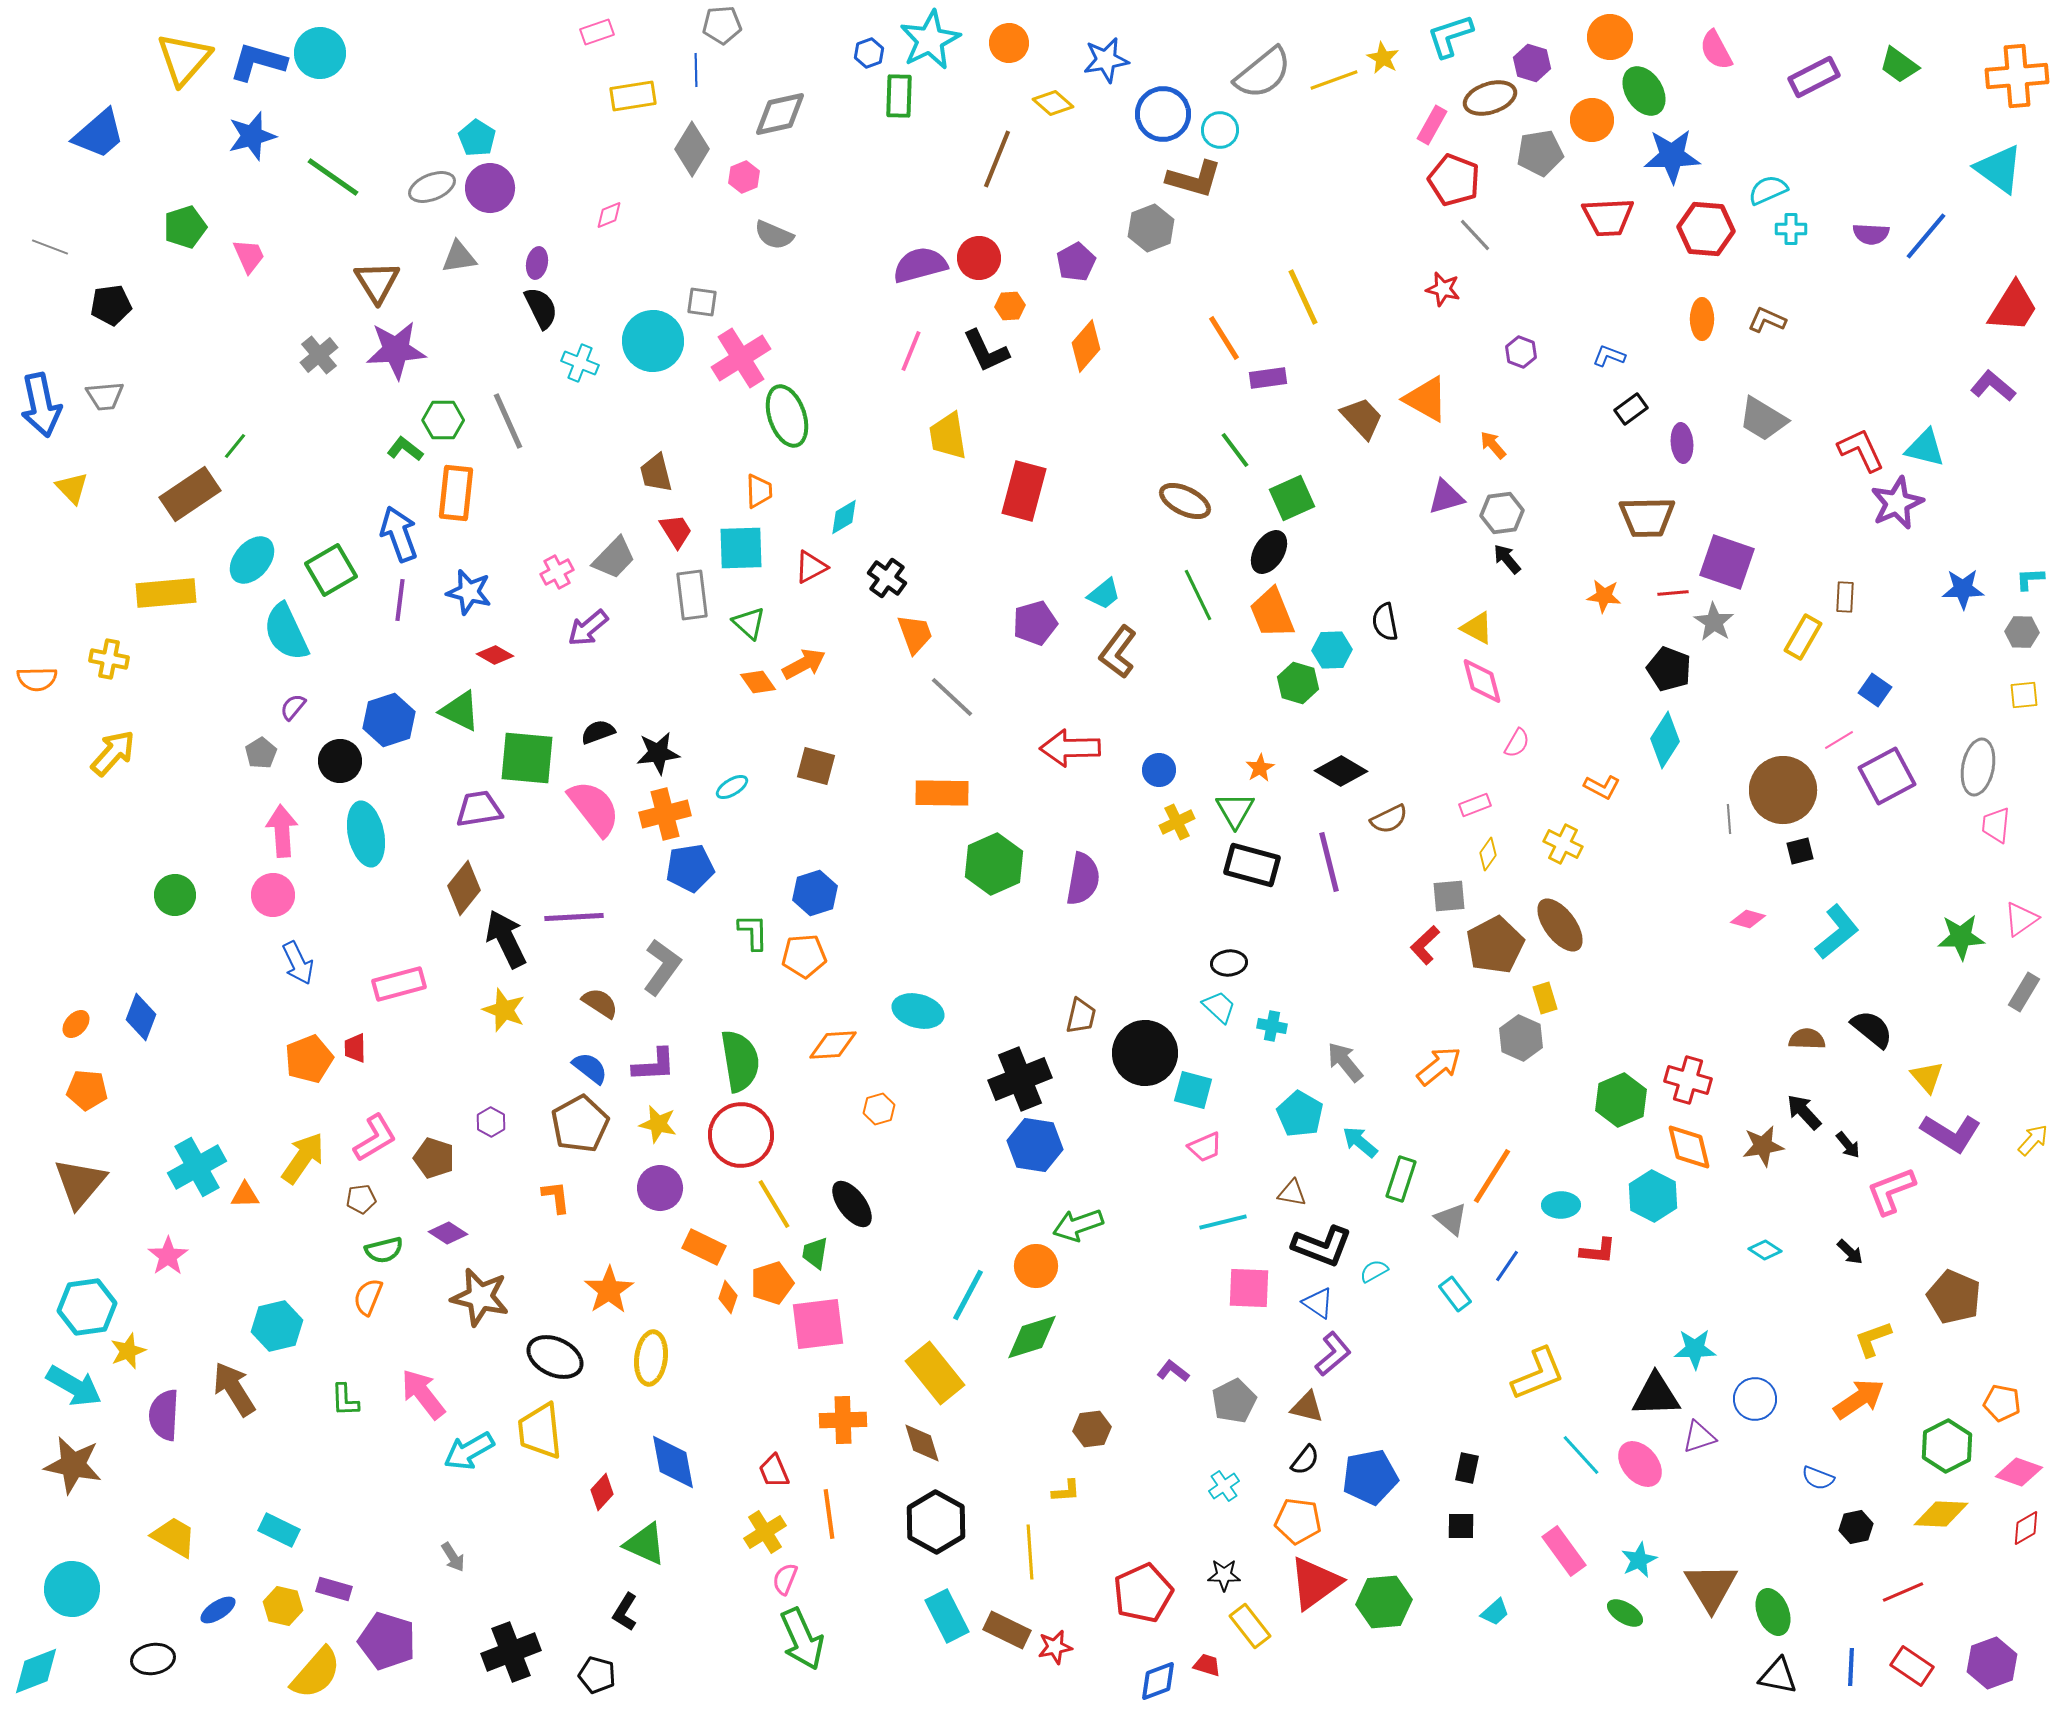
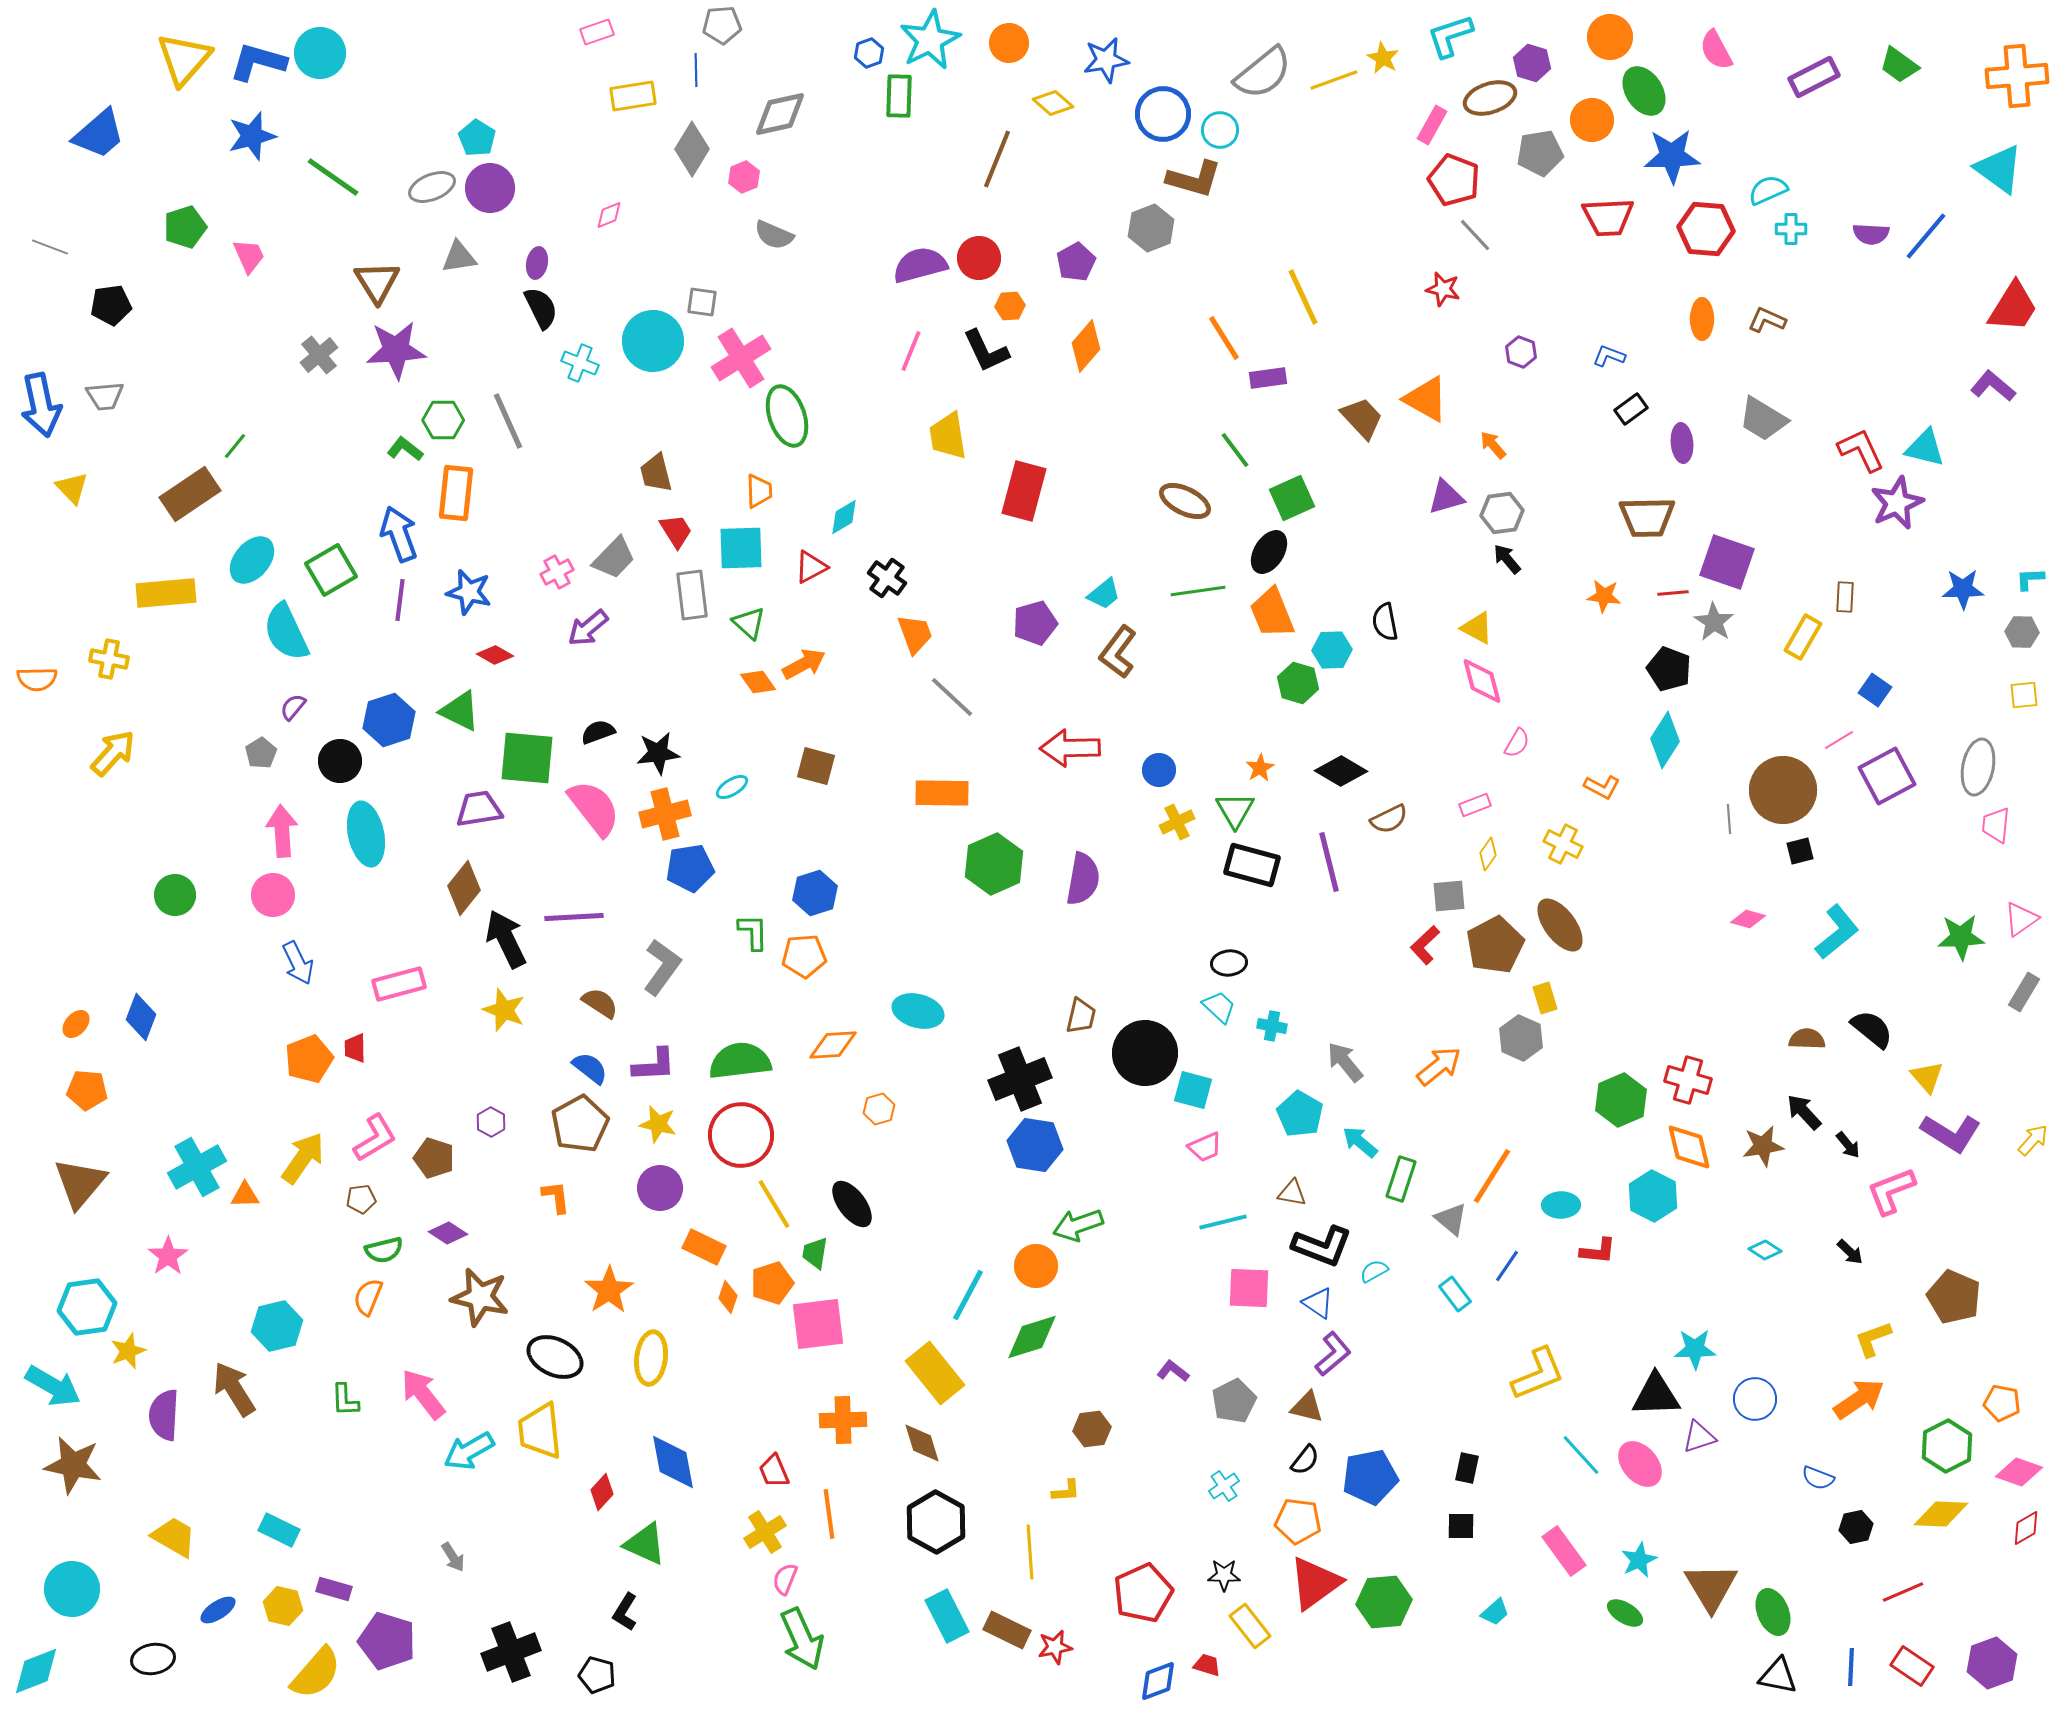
green line at (1198, 595): moved 4 px up; rotated 72 degrees counterclockwise
green semicircle at (740, 1061): rotated 88 degrees counterclockwise
cyan arrow at (74, 1386): moved 21 px left
